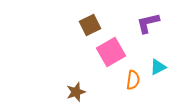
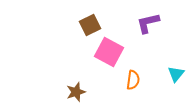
pink square: moved 2 px left; rotated 32 degrees counterclockwise
cyan triangle: moved 18 px right, 7 px down; rotated 24 degrees counterclockwise
